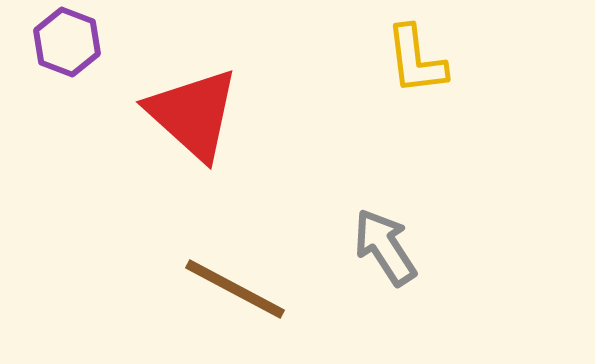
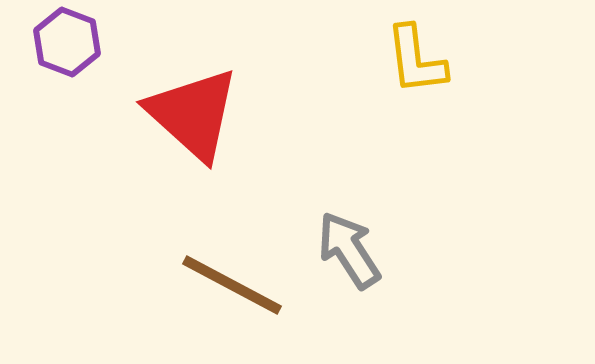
gray arrow: moved 36 px left, 3 px down
brown line: moved 3 px left, 4 px up
